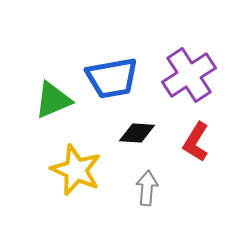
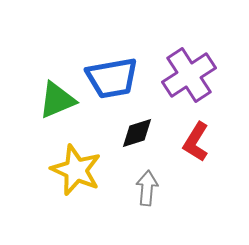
green triangle: moved 4 px right
black diamond: rotated 21 degrees counterclockwise
